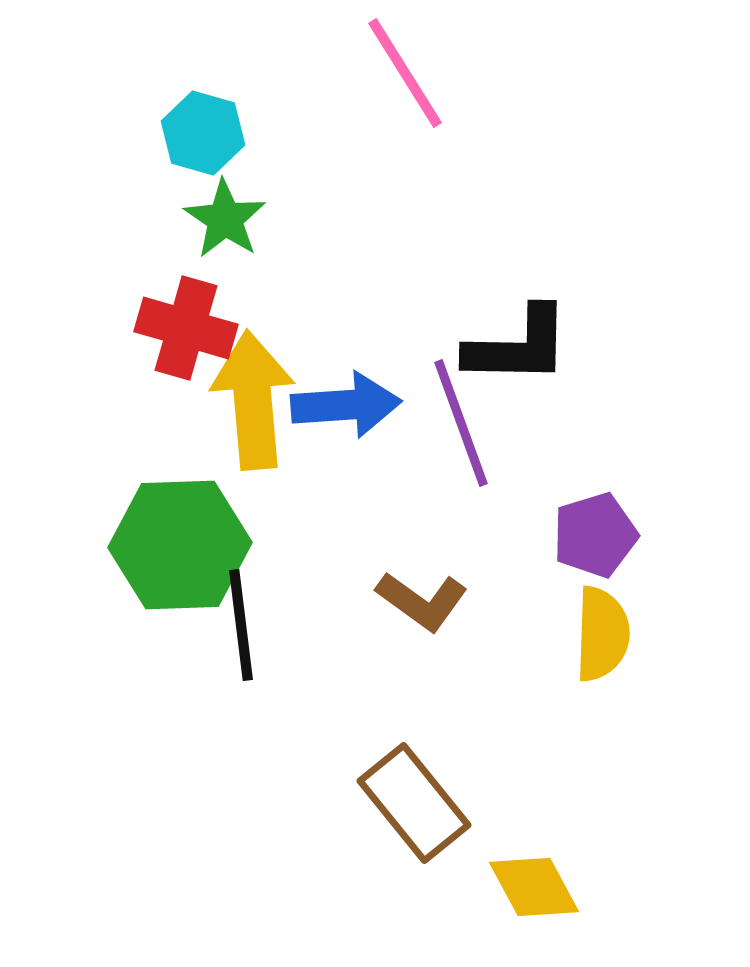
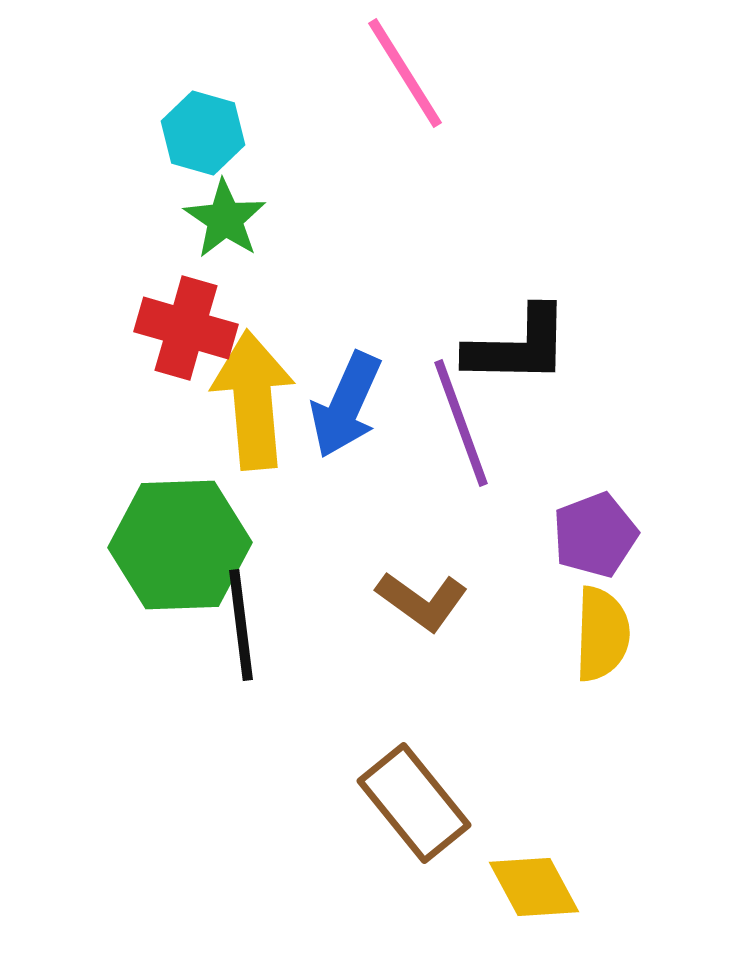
blue arrow: rotated 118 degrees clockwise
purple pentagon: rotated 4 degrees counterclockwise
